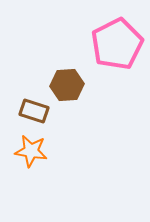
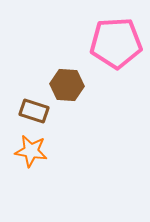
pink pentagon: moved 1 px left, 1 px up; rotated 24 degrees clockwise
brown hexagon: rotated 8 degrees clockwise
